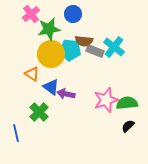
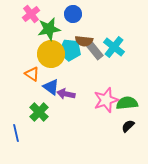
gray rectangle: rotated 30 degrees clockwise
